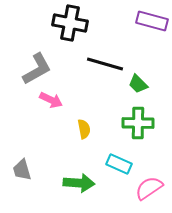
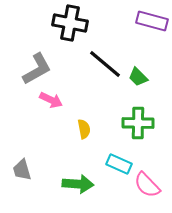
black line: rotated 24 degrees clockwise
green trapezoid: moved 7 px up
green arrow: moved 1 px left, 1 px down
pink semicircle: moved 2 px left, 3 px up; rotated 100 degrees counterclockwise
